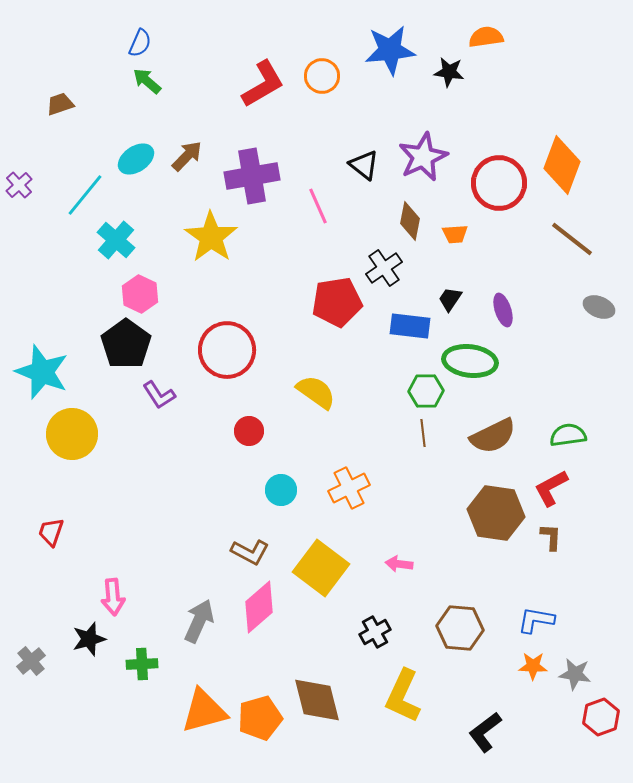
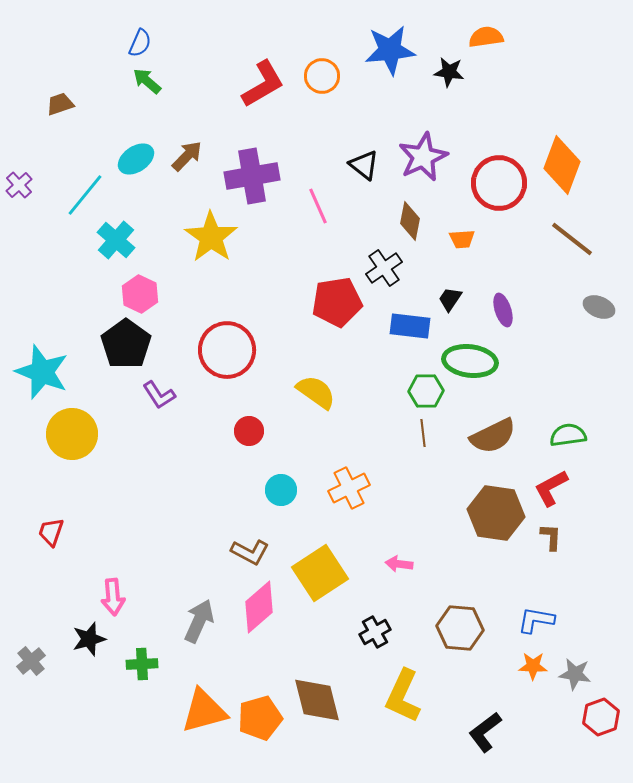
orange trapezoid at (455, 234): moved 7 px right, 5 px down
yellow square at (321, 568): moved 1 px left, 5 px down; rotated 20 degrees clockwise
